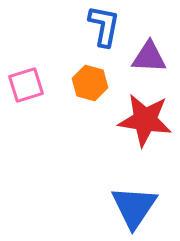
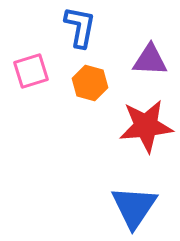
blue L-shape: moved 24 px left, 1 px down
purple triangle: moved 1 px right, 3 px down
pink square: moved 5 px right, 14 px up
red star: moved 1 px right, 6 px down; rotated 14 degrees counterclockwise
